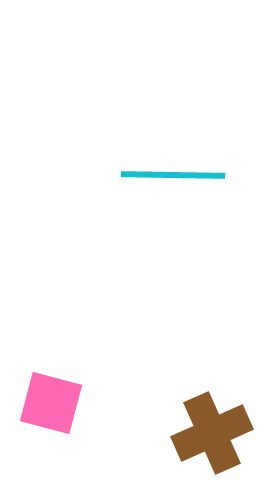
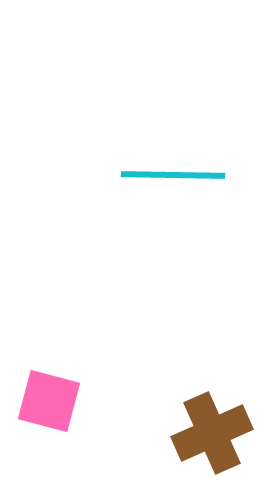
pink square: moved 2 px left, 2 px up
